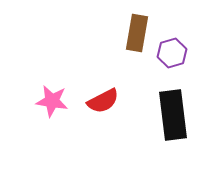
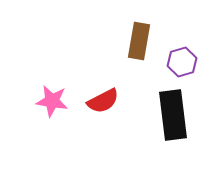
brown rectangle: moved 2 px right, 8 px down
purple hexagon: moved 10 px right, 9 px down
